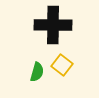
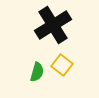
black cross: rotated 33 degrees counterclockwise
